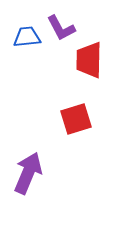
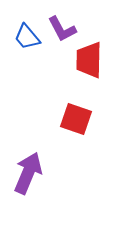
purple L-shape: moved 1 px right, 1 px down
blue trapezoid: rotated 124 degrees counterclockwise
red square: rotated 36 degrees clockwise
